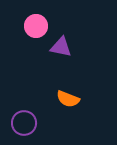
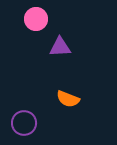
pink circle: moved 7 px up
purple triangle: moved 1 px left; rotated 15 degrees counterclockwise
